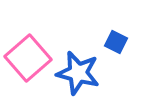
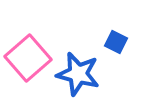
blue star: moved 1 px down
